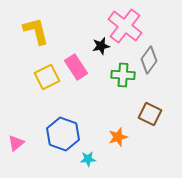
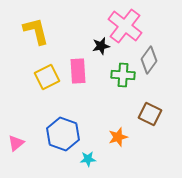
pink rectangle: moved 2 px right, 4 px down; rotated 30 degrees clockwise
